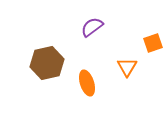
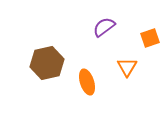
purple semicircle: moved 12 px right
orange square: moved 3 px left, 5 px up
orange ellipse: moved 1 px up
